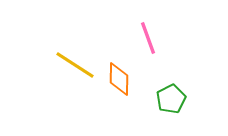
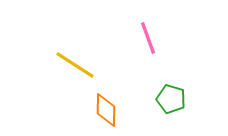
orange diamond: moved 13 px left, 31 px down
green pentagon: rotated 28 degrees counterclockwise
